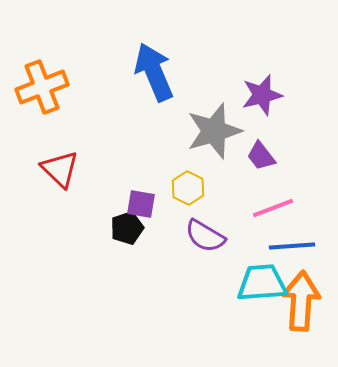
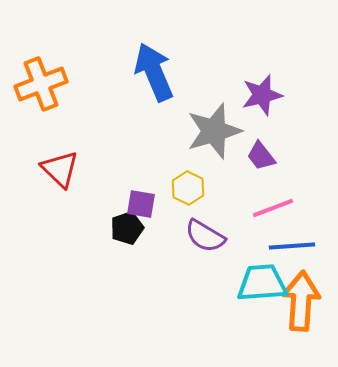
orange cross: moved 1 px left, 3 px up
